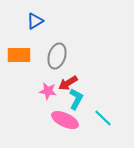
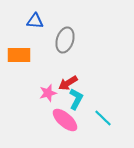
blue triangle: rotated 36 degrees clockwise
gray ellipse: moved 8 px right, 16 px up
pink star: moved 2 px down; rotated 24 degrees counterclockwise
pink ellipse: rotated 16 degrees clockwise
